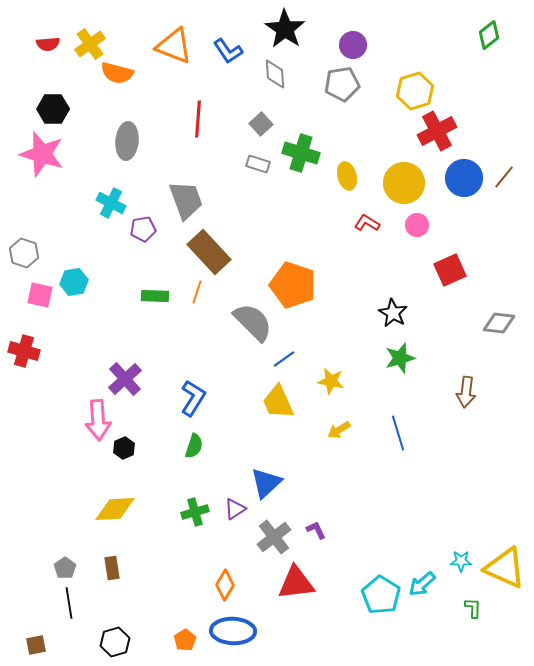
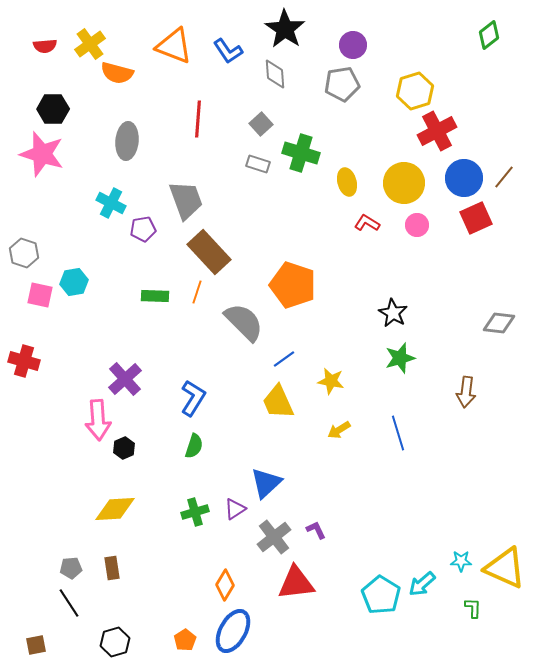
red semicircle at (48, 44): moved 3 px left, 2 px down
yellow ellipse at (347, 176): moved 6 px down
red square at (450, 270): moved 26 px right, 52 px up
gray semicircle at (253, 322): moved 9 px left
red cross at (24, 351): moved 10 px down
gray pentagon at (65, 568): moved 6 px right; rotated 30 degrees clockwise
black line at (69, 603): rotated 24 degrees counterclockwise
blue ellipse at (233, 631): rotated 63 degrees counterclockwise
